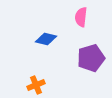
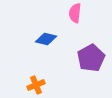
pink semicircle: moved 6 px left, 4 px up
purple pentagon: rotated 12 degrees counterclockwise
